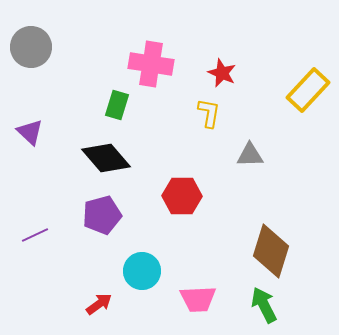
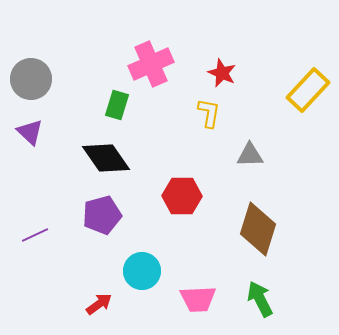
gray circle: moved 32 px down
pink cross: rotated 33 degrees counterclockwise
black diamond: rotated 6 degrees clockwise
brown diamond: moved 13 px left, 22 px up
green arrow: moved 4 px left, 6 px up
